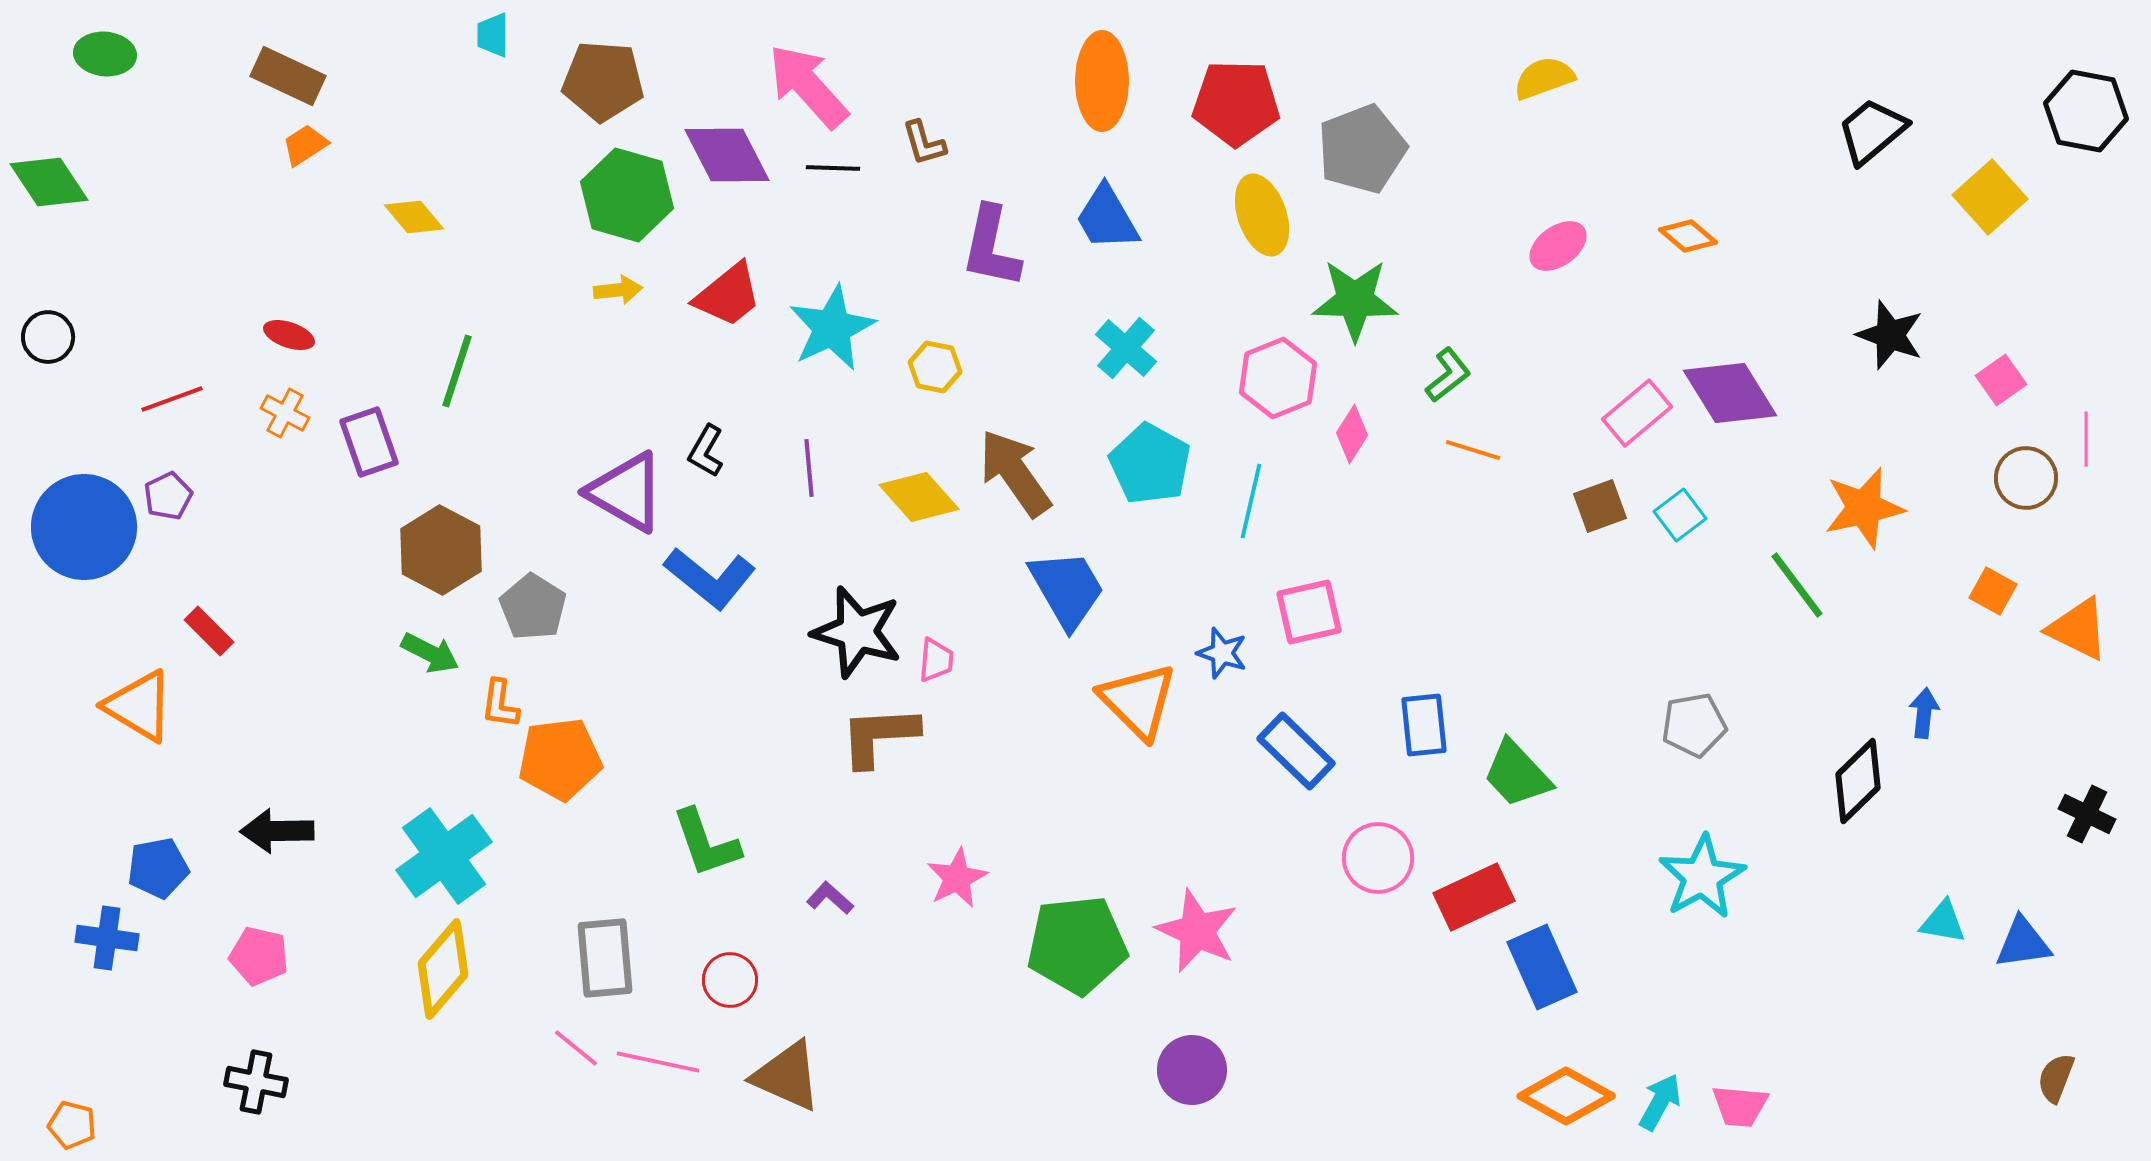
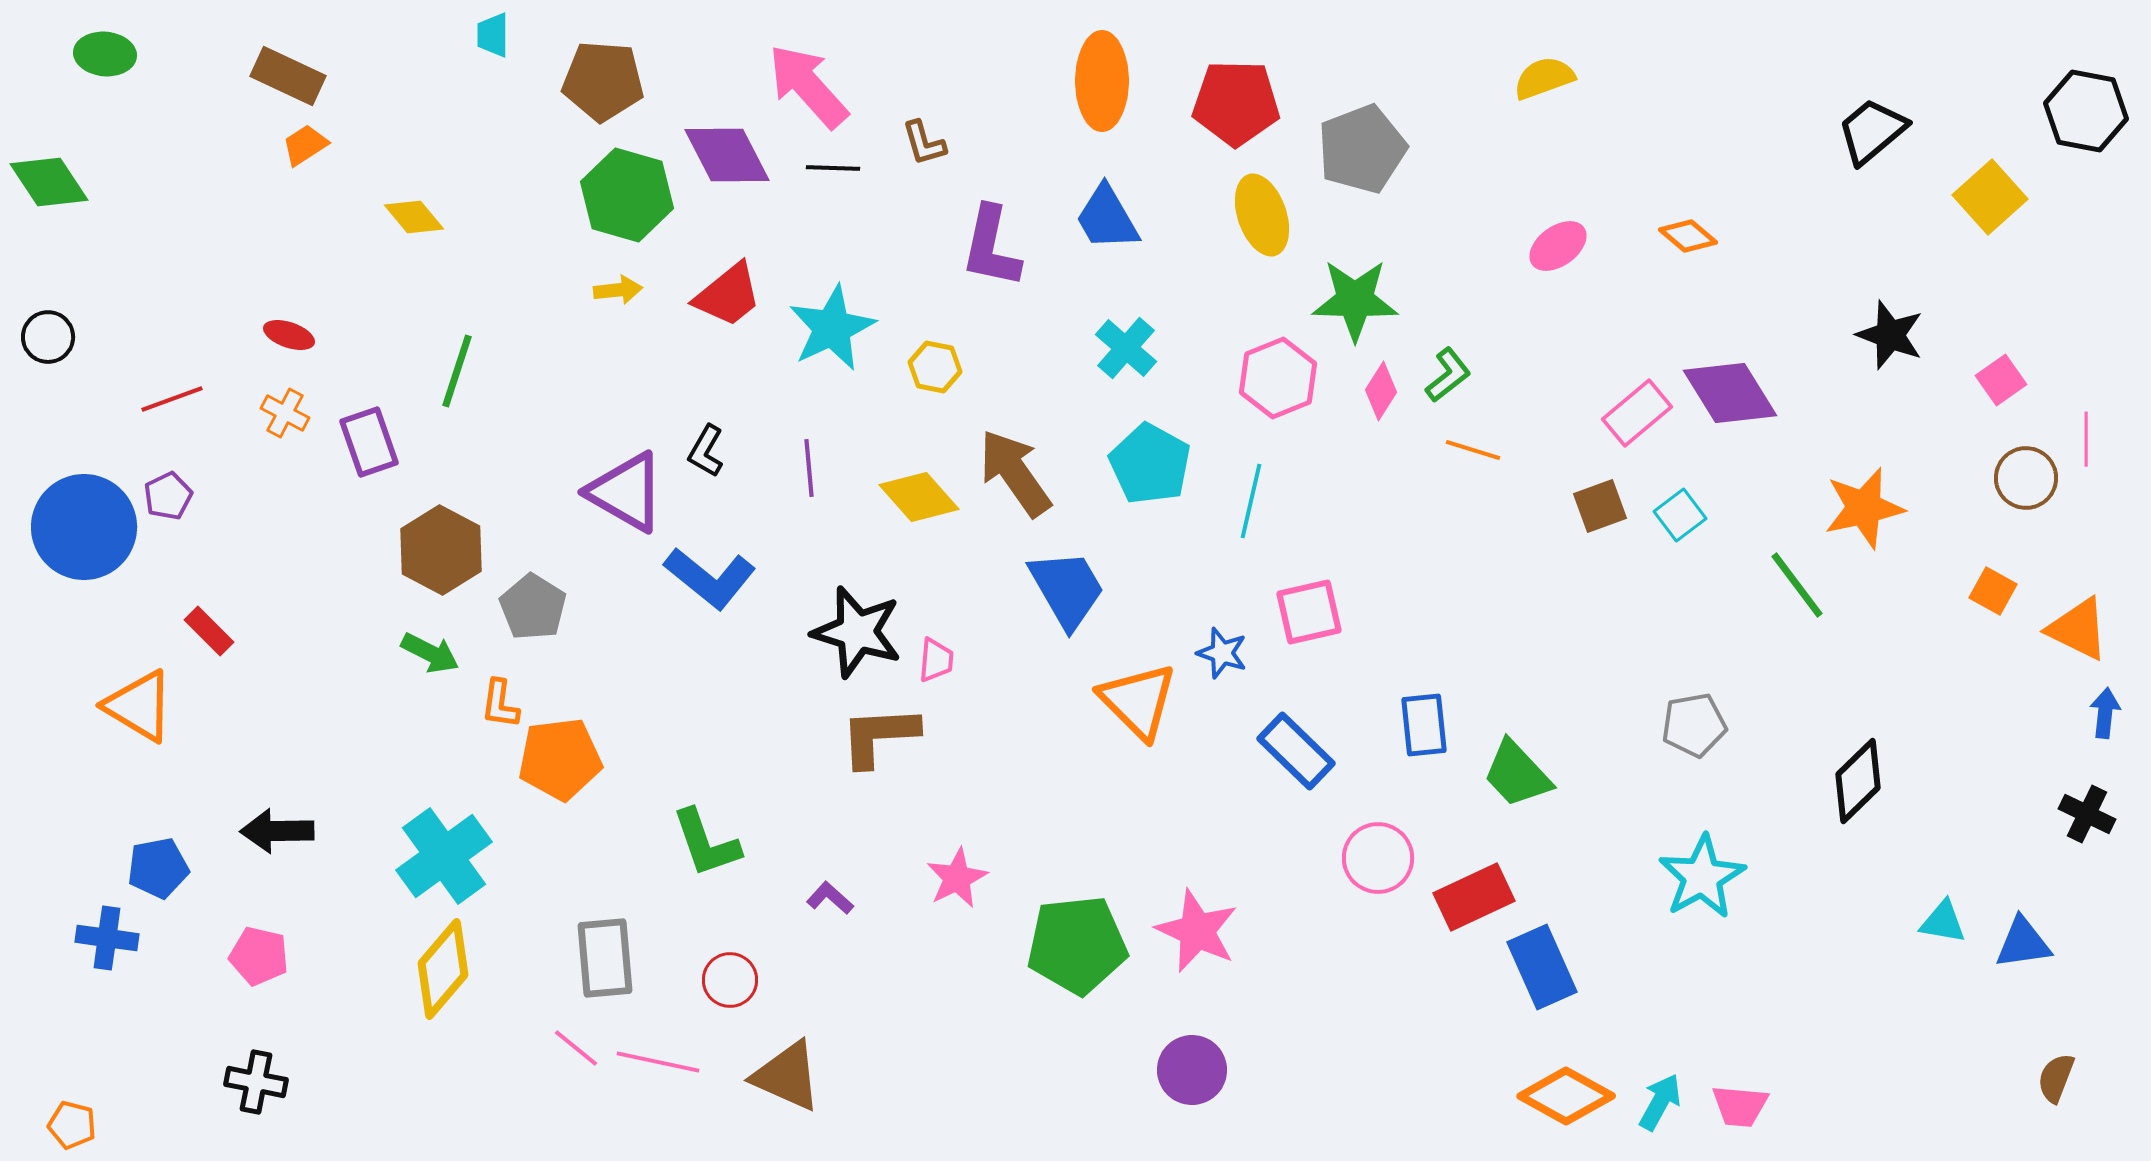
pink diamond at (1352, 434): moved 29 px right, 43 px up
blue arrow at (1924, 713): moved 181 px right
